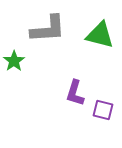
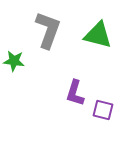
gray L-shape: moved 1 px down; rotated 66 degrees counterclockwise
green triangle: moved 2 px left
green star: rotated 30 degrees counterclockwise
